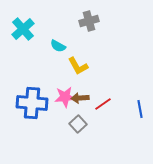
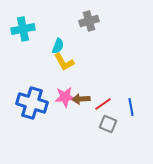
cyan cross: rotated 30 degrees clockwise
cyan semicircle: rotated 98 degrees counterclockwise
yellow L-shape: moved 14 px left, 4 px up
brown arrow: moved 1 px right, 1 px down
blue cross: rotated 12 degrees clockwise
blue line: moved 9 px left, 2 px up
gray square: moved 30 px right; rotated 24 degrees counterclockwise
